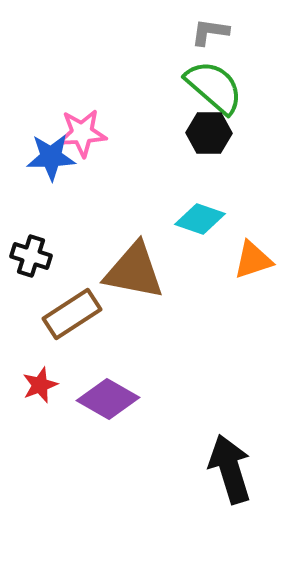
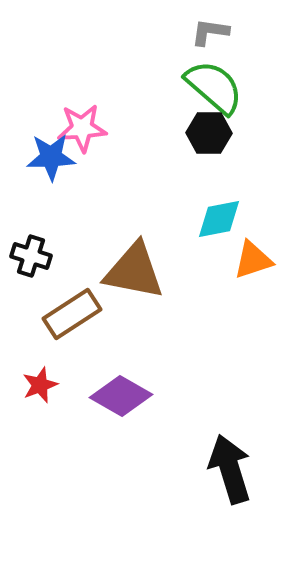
pink star: moved 5 px up
cyan diamond: moved 19 px right; rotated 30 degrees counterclockwise
purple diamond: moved 13 px right, 3 px up
